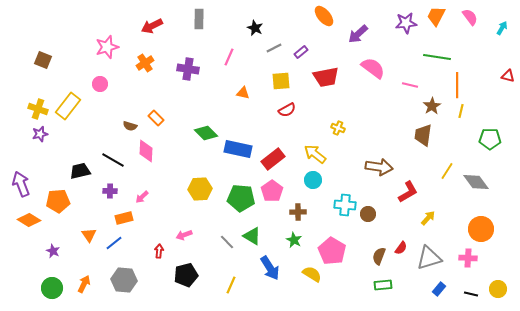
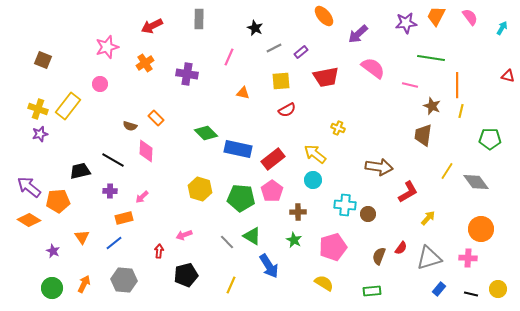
green line at (437, 57): moved 6 px left, 1 px down
purple cross at (188, 69): moved 1 px left, 5 px down
brown star at (432, 106): rotated 18 degrees counterclockwise
purple arrow at (21, 184): moved 8 px right, 3 px down; rotated 30 degrees counterclockwise
yellow hexagon at (200, 189): rotated 20 degrees clockwise
orange triangle at (89, 235): moved 7 px left, 2 px down
pink pentagon at (332, 251): moved 1 px right, 4 px up; rotated 24 degrees clockwise
blue arrow at (270, 268): moved 1 px left, 2 px up
yellow semicircle at (312, 274): moved 12 px right, 9 px down
green rectangle at (383, 285): moved 11 px left, 6 px down
